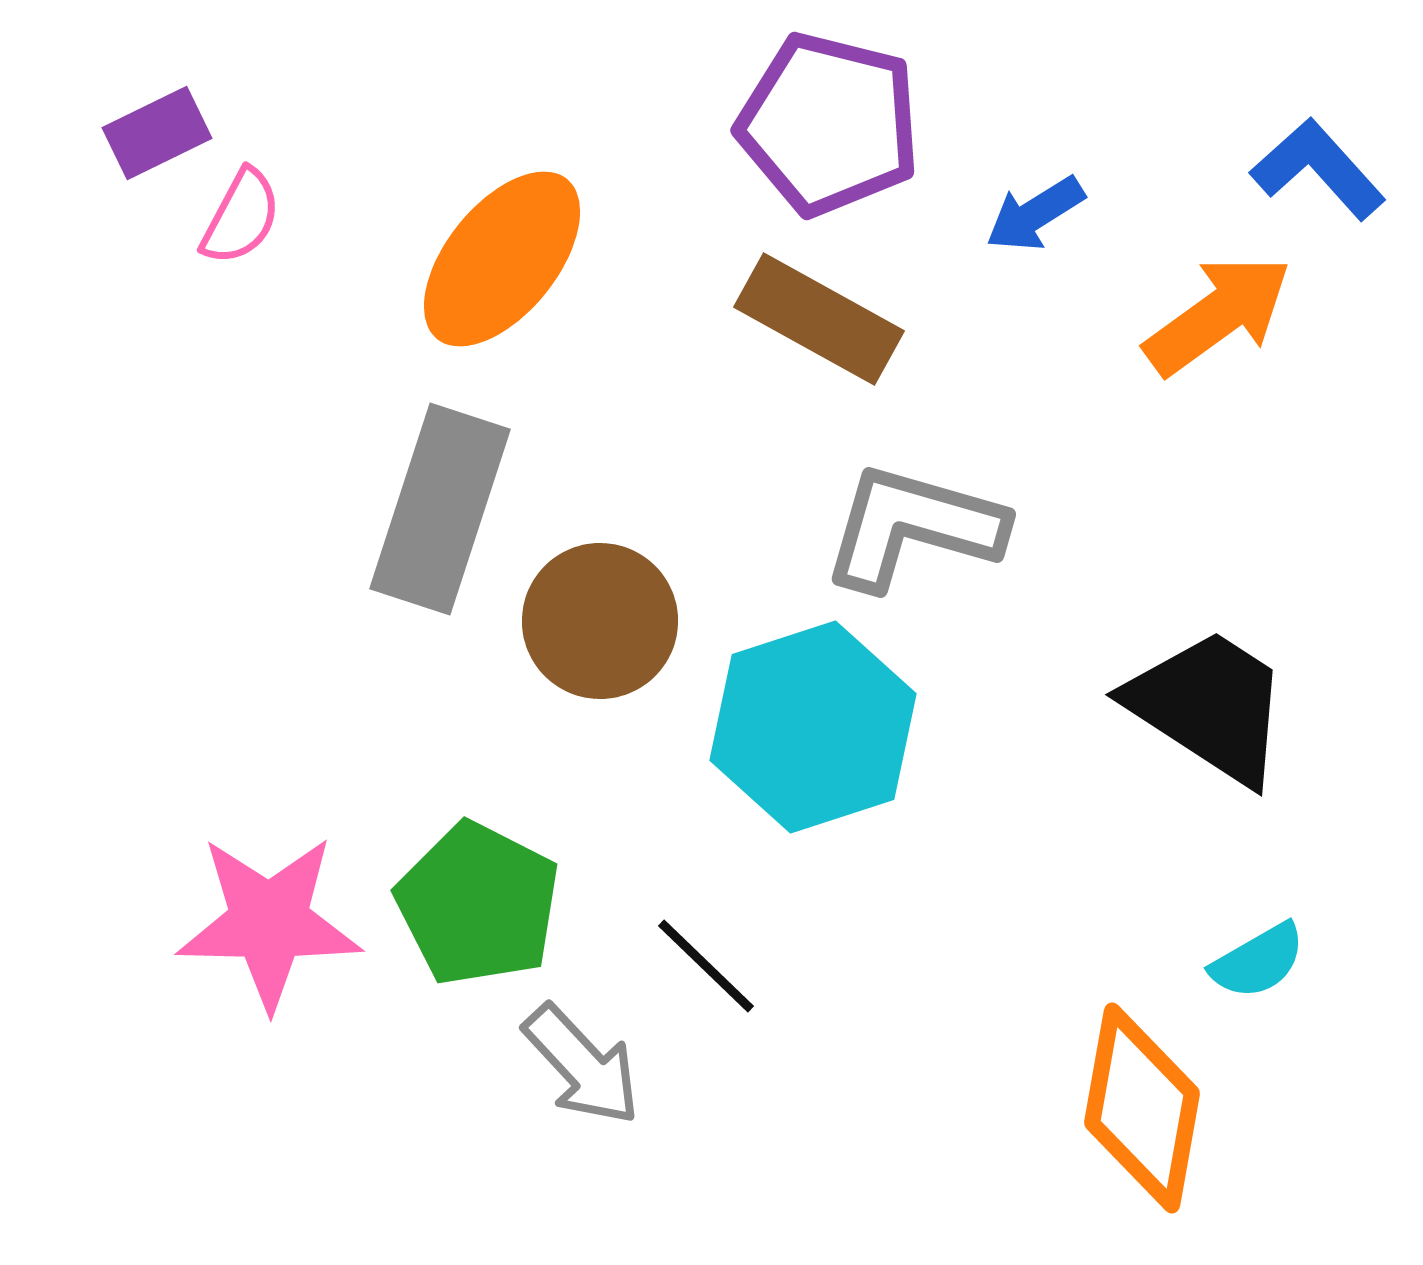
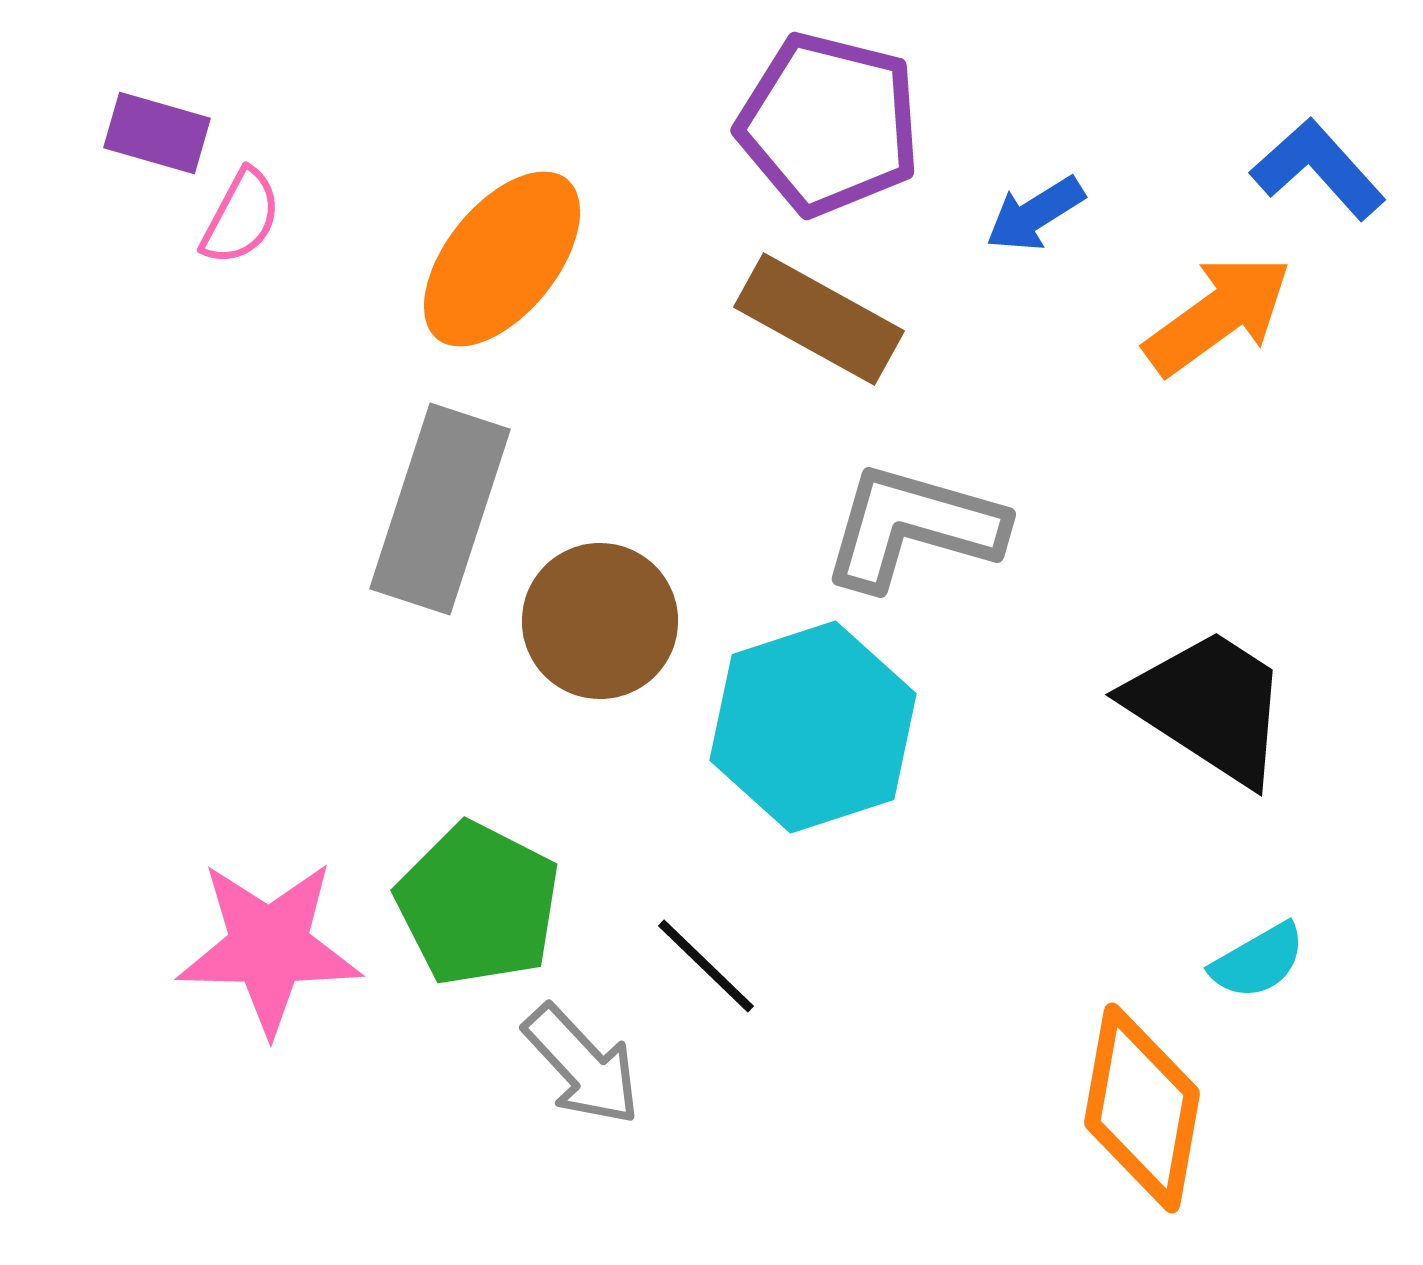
purple rectangle: rotated 42 degrees clockwise
pink star: moved 25 px down
